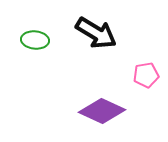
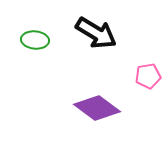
pink pentagon: moved 2 px right, 1 px down
purple diamond: moved 5 px left, 3 px up; rotated 12 degrees clockwise
